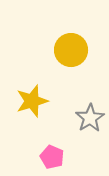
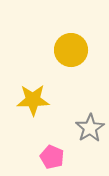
yellow star: moved 1 px right, 1 px up; rotated 16 degrees clockwise
gray star: moved 10 px down
